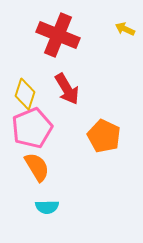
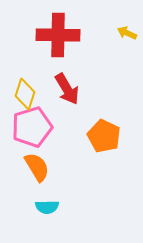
yellow arrow: moved 2 px right, 4 px down
red cross: rotated 21 degrees counterclockwise
pink pentagon: moved 1 px up; rotated 6 degrees clockwise
